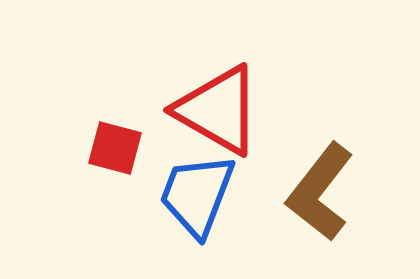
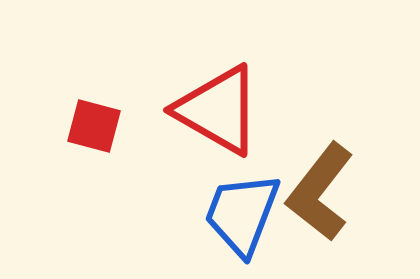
red square: moved 21 px left, 22 px up
blue trapezoid: moved 45 px right, 19 px down
